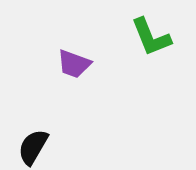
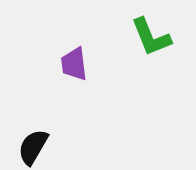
purple trapezoid: rotated 63 degrees clockwise
